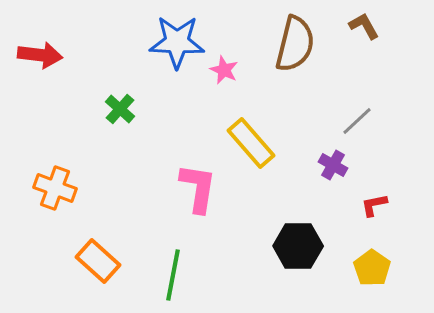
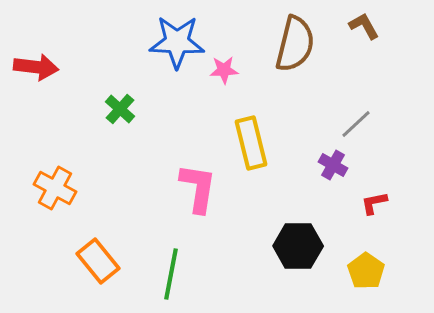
red arrow: moved 4 px left, 12 px down
pink star: rotated 28 degrees counterclockwise
gray line: moved 1 px left, 3 px down
yellow rectangle: rotated 27 degrees clockwise
orange cross: rotated 9 degrees clockwise
red L-shape: moved 2 px up
orange rectangle: rotated 9 degrees clockwise
yellow pentagon: moved 6 px left, 3 px down
green line: moved 2 px left, 1 px up
